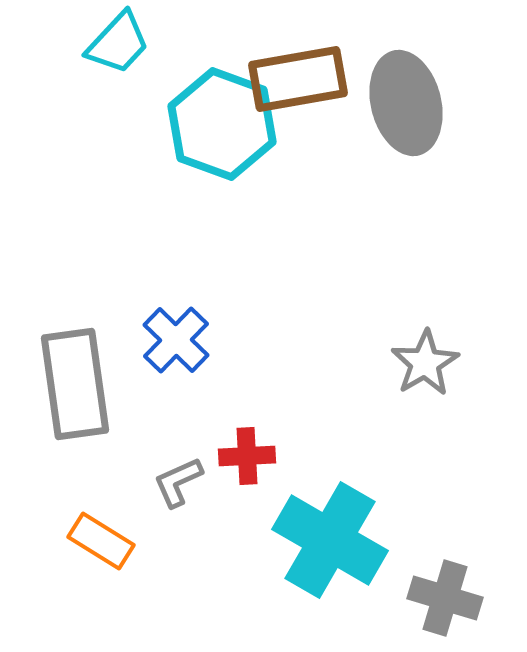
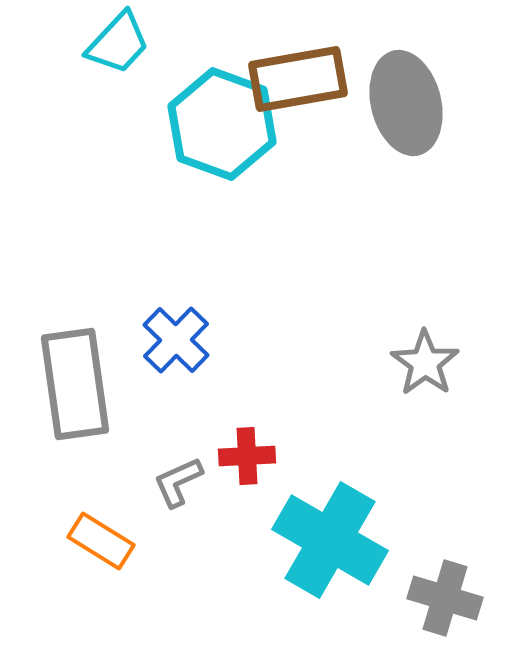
gray star: rotated 6 degrees counterclockwise
